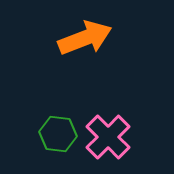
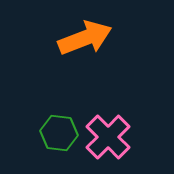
green hexagon: moved 1 px right, 1 px up
